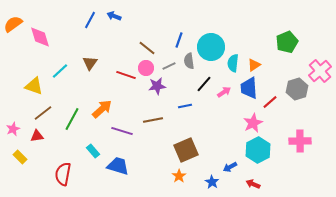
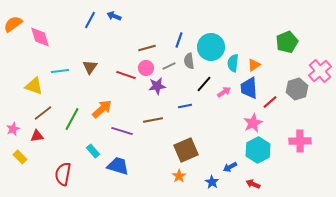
brown line at (147, 48): rotated 54 degrees counterclockwise
brown triangle at (90, 63): moved 4 px down
cyan line at (60, 71): rotated 36 degrees clockwise
